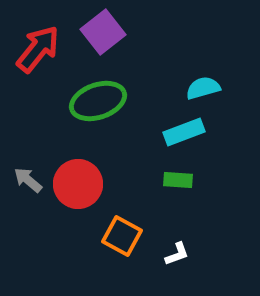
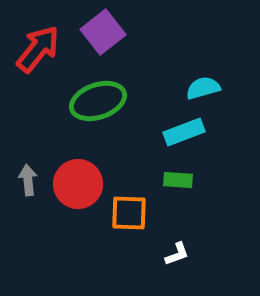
gray arrow: rotated 44 degrees clockwise
orange square: moved 7 px right, 23 px up; rotated 27 degrees counterclockwise
